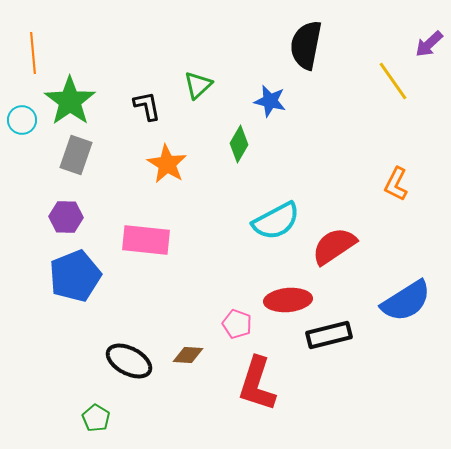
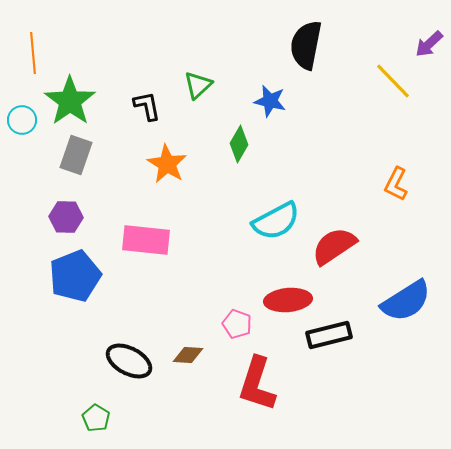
yellow line: rotated 9 degrees counterclockwise
